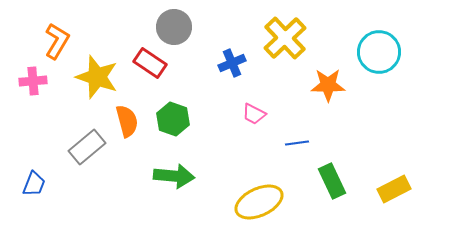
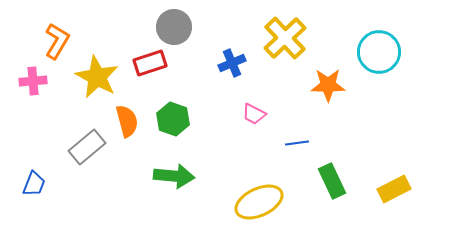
red rectangle: rotated 52 degrees counterclockwise
yellow star: rotated 9 degrees clockwise
